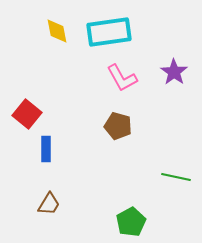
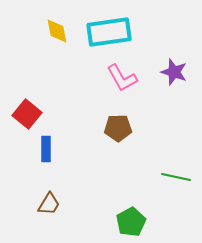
purple star: rotated 16 degrees counterclockwise
brown pentagon: moved 2 px down; rotated 16 degrees counterclockwise
